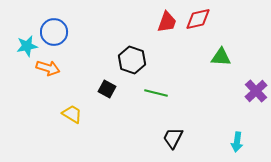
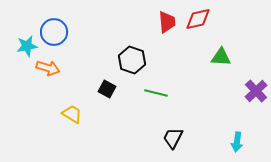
red trapezoid: rotated 25 degrees counterclockwise
